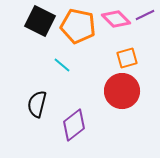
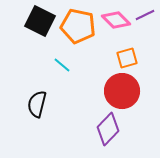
pink diamond: moved 1 px down
purple diamond: moved 34 px right, 4 px down; rotated 8 degrees counterclockwise
